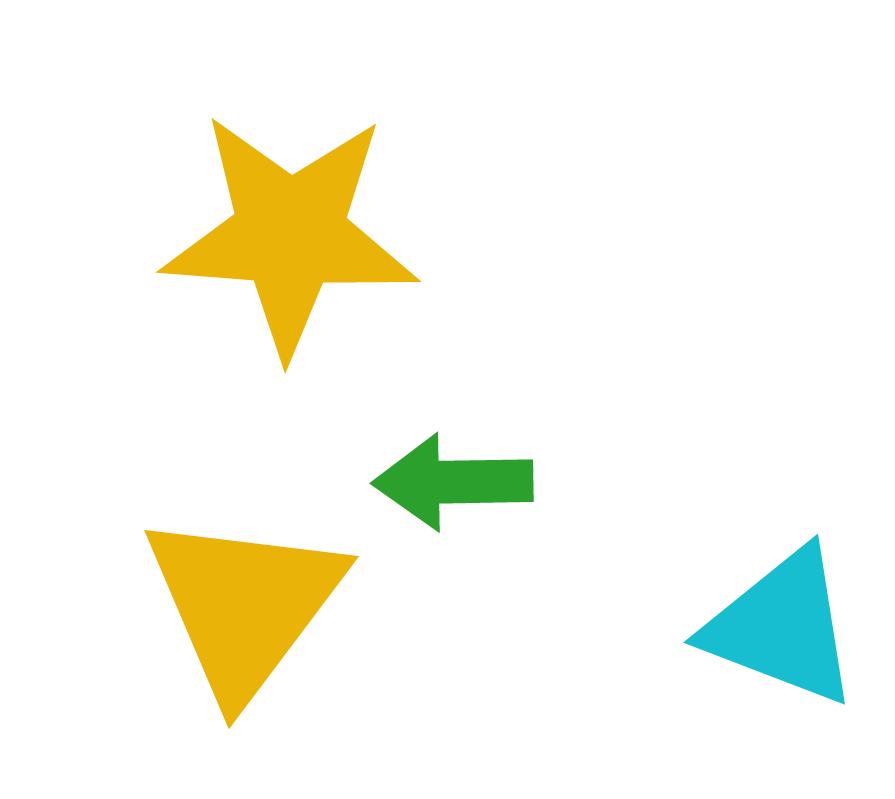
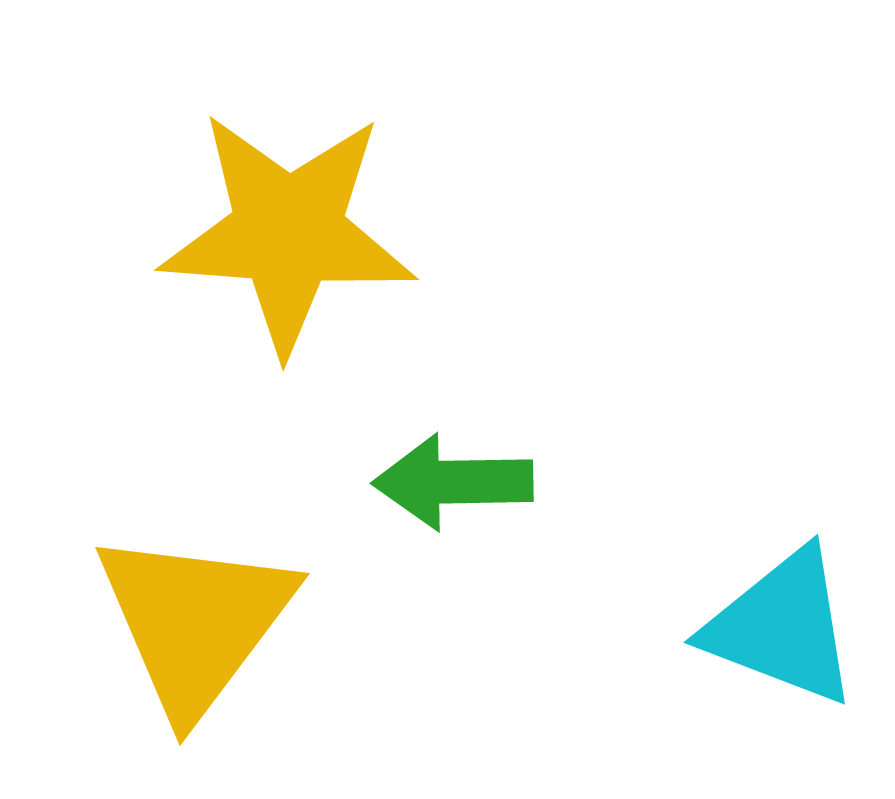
yellow star: moved 2 px left, 2 px up
yellow triangle: moved 49 px left, 17 px down
